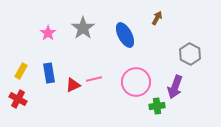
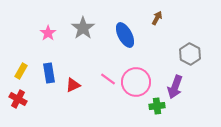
pink line: moved 14 px right; rotated 49 degrees clockwise
